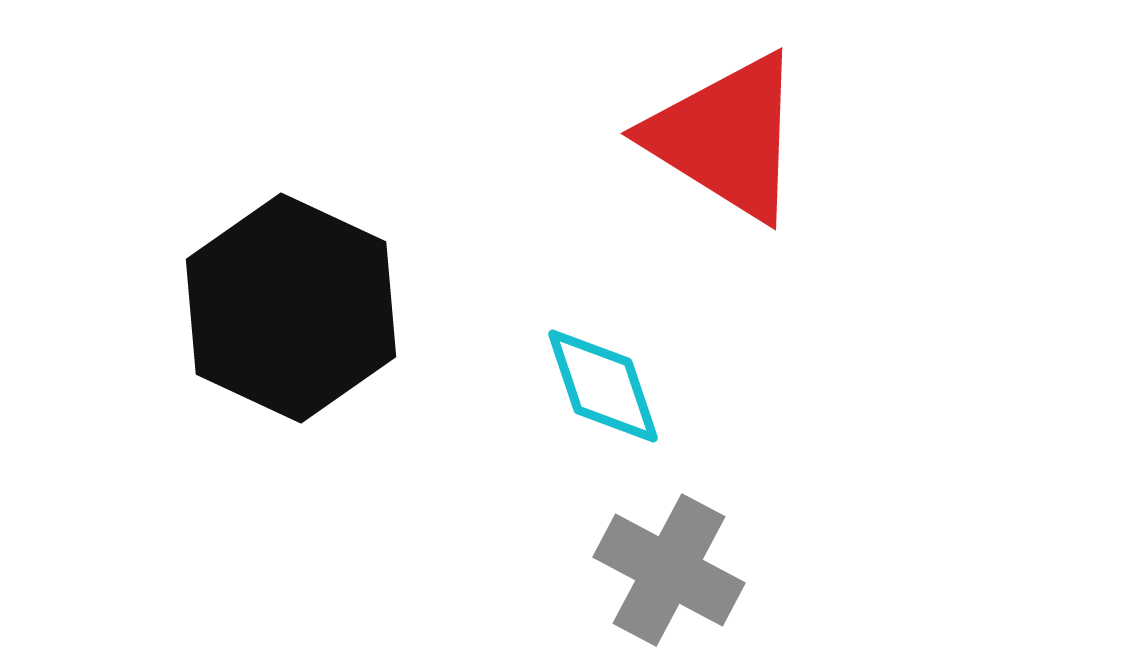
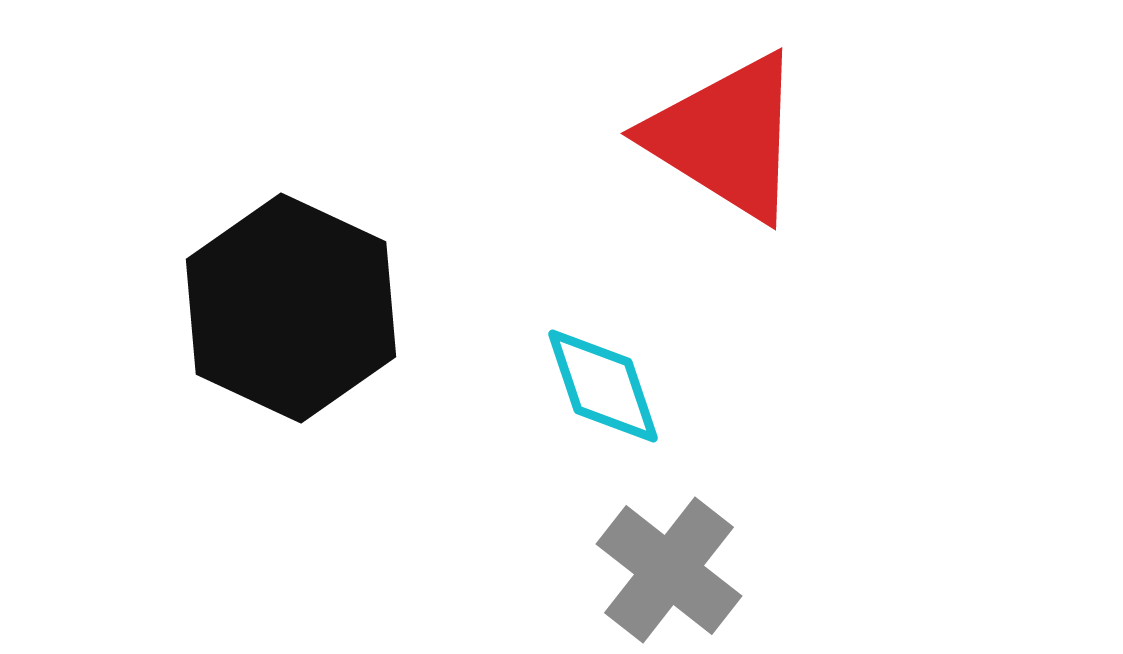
gray cross: rotated 10 degrees clockwise
